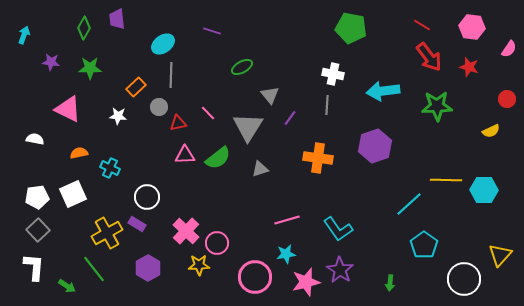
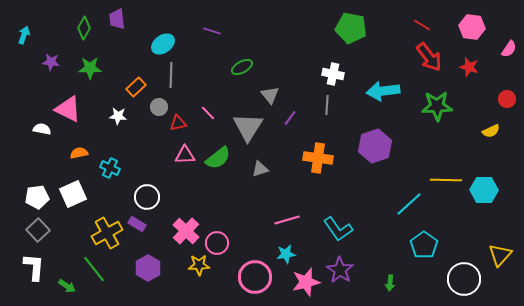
white semicircle at (35, 139): moved 7 px right, 10 px up
